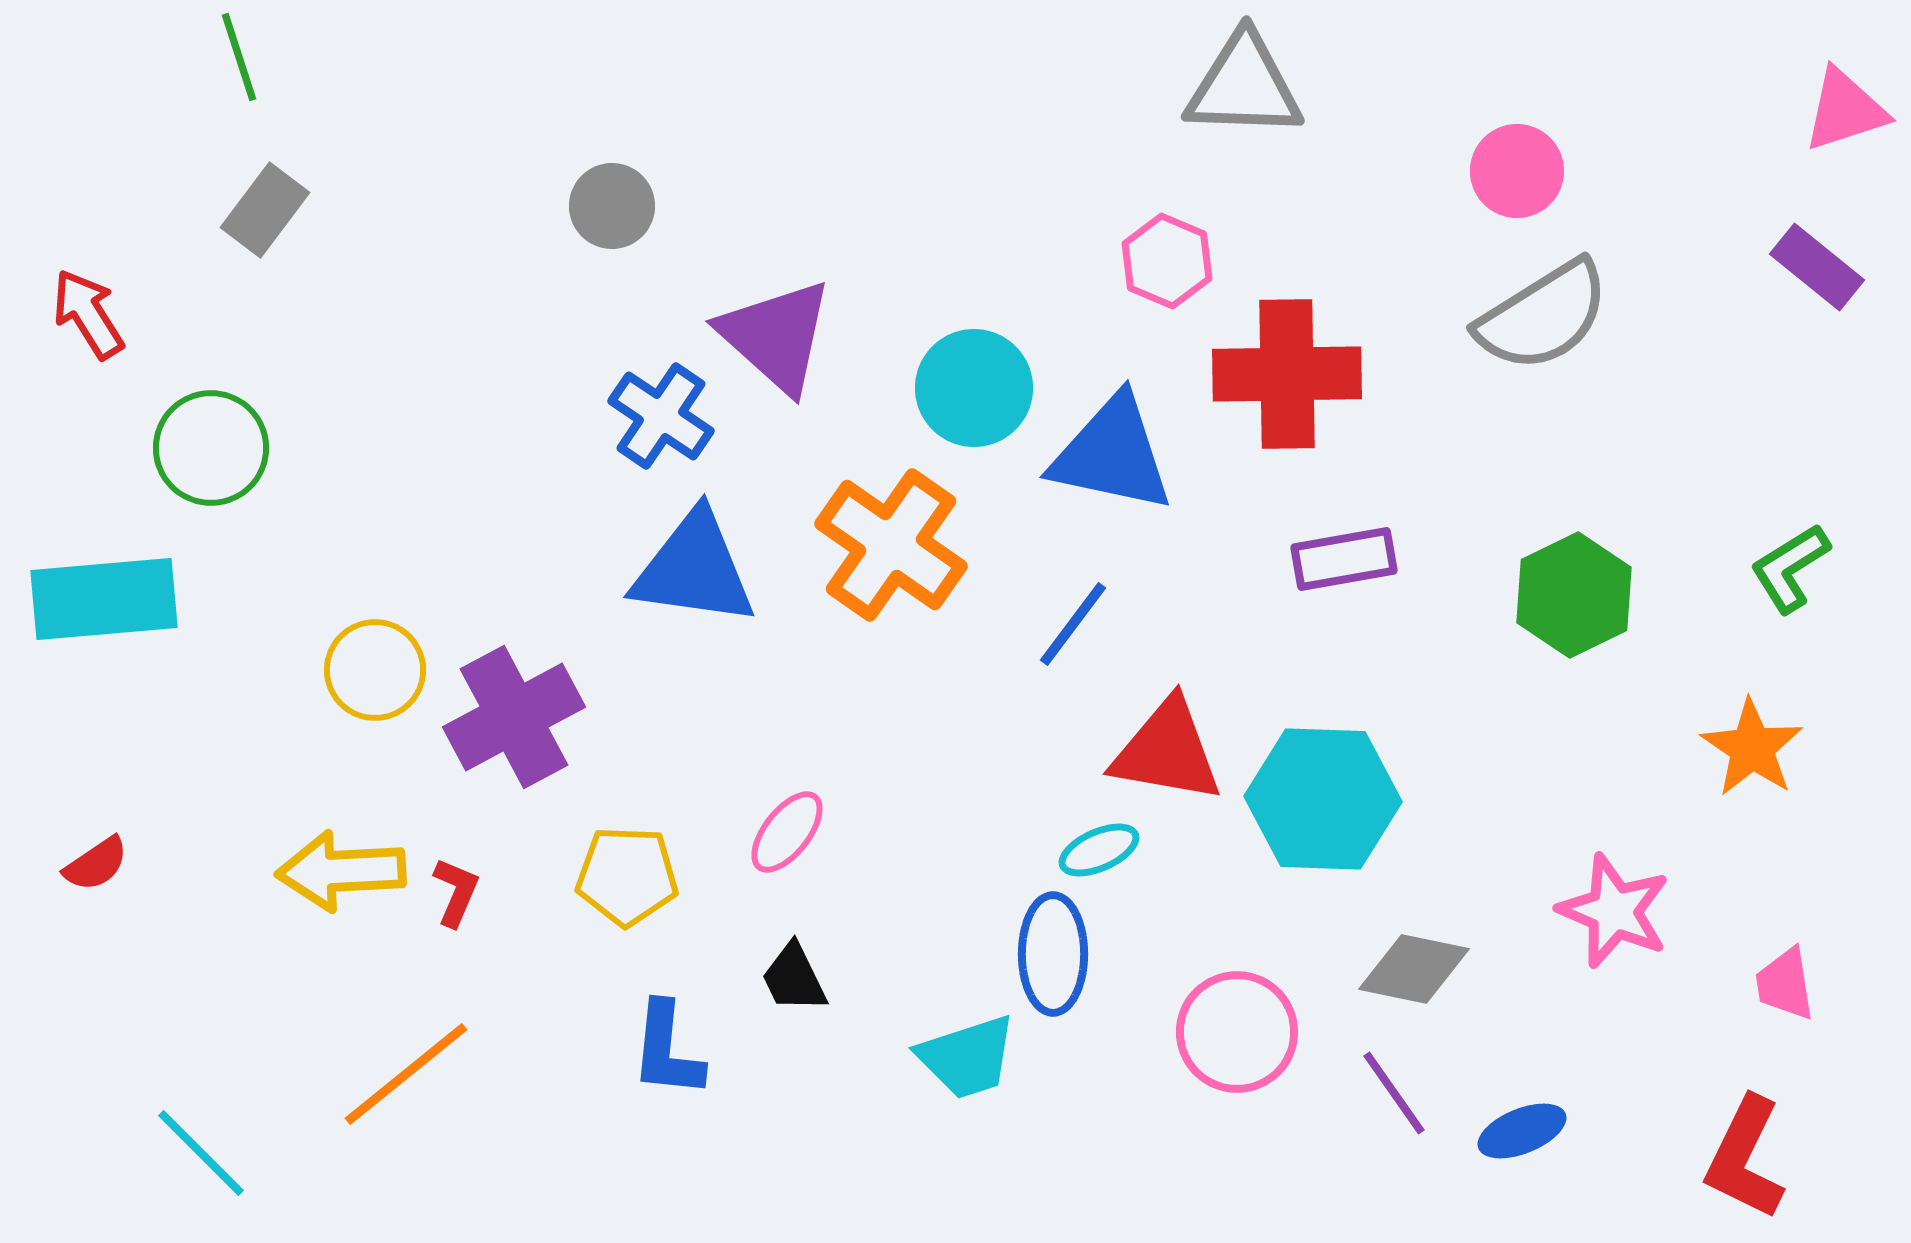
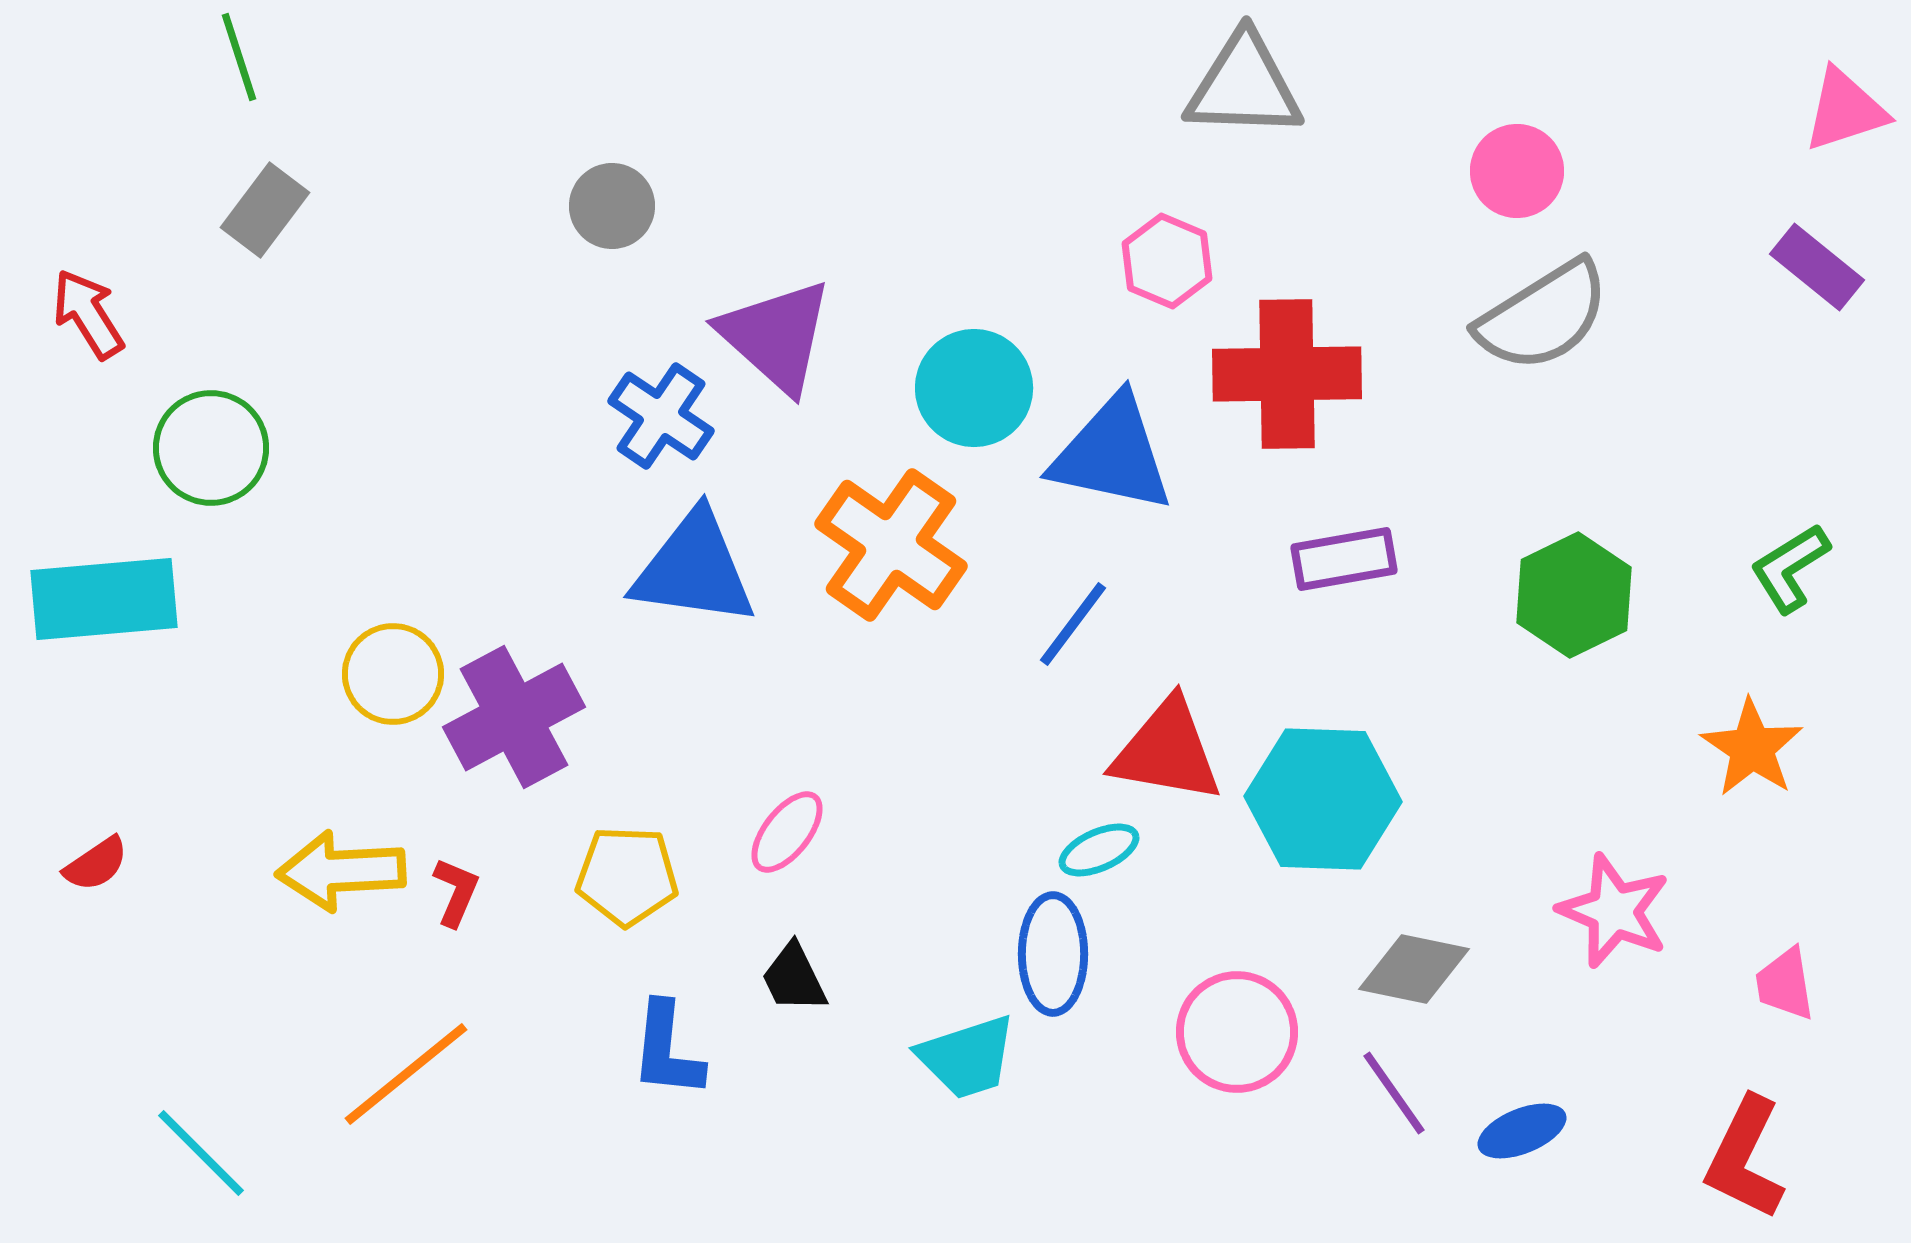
yellow circle at (375, 670): moved 18 px right, 4 px down
